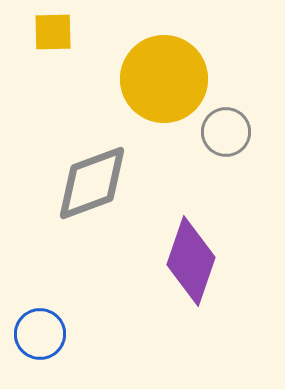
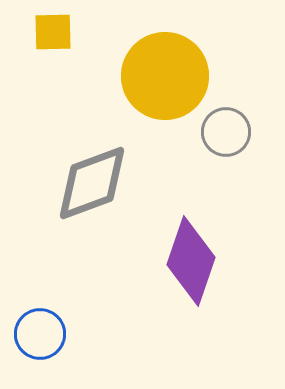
yellow circle: moved 1 px right, 3 px up
